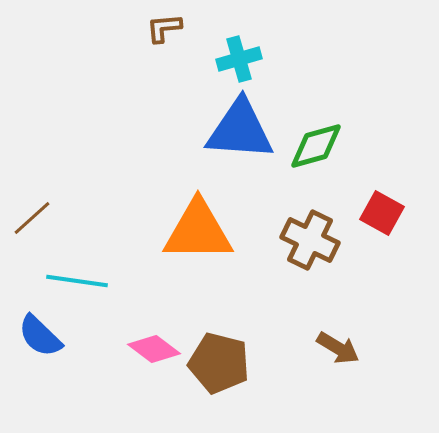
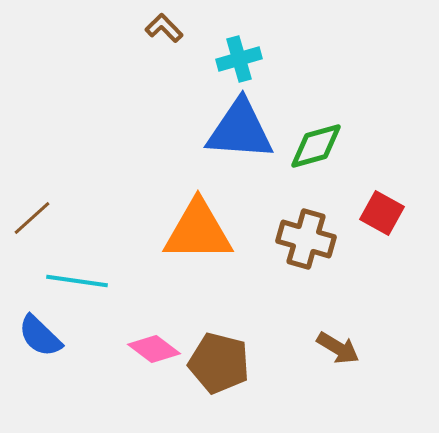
brown L-shape: rotated 51 degrees clockwise
brown cross: moved 4 px left, 1 px up; rotated 10 degrees counterclockwise
